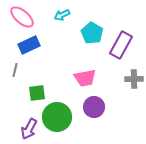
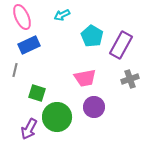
pink ellipse: rotated 25 degrees clockwise
cyan pentagon: moved 3 px down
gray cross: moved 4 px left; rotated 18 degrees counterclockwise
green square: rotated 24 degrees clockwise
